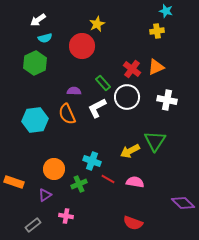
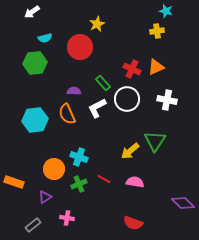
white arrow: moved 6 px left, 8 px up
red circle: moved 2 px left, 1 px down
green hexagon: rotated 20 degrees clockwise
red cross: rotated 12 degrees counterclockwise
white circle: moved 2 px down
yellow arrow: rotated 12 degrees counterclockwise
cyan cross: moved 13 px left, 4 px up
red line: moved 4 px left
purple triangle: moved 2 px down
pink cross: moved 1 px right, 2 px down
